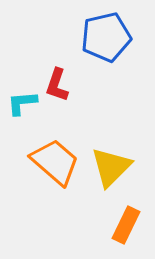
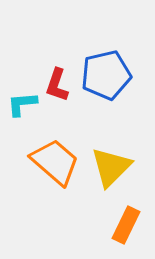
blue pentagon: moved 38 px down
cyan L-shape: moved 1 px down
